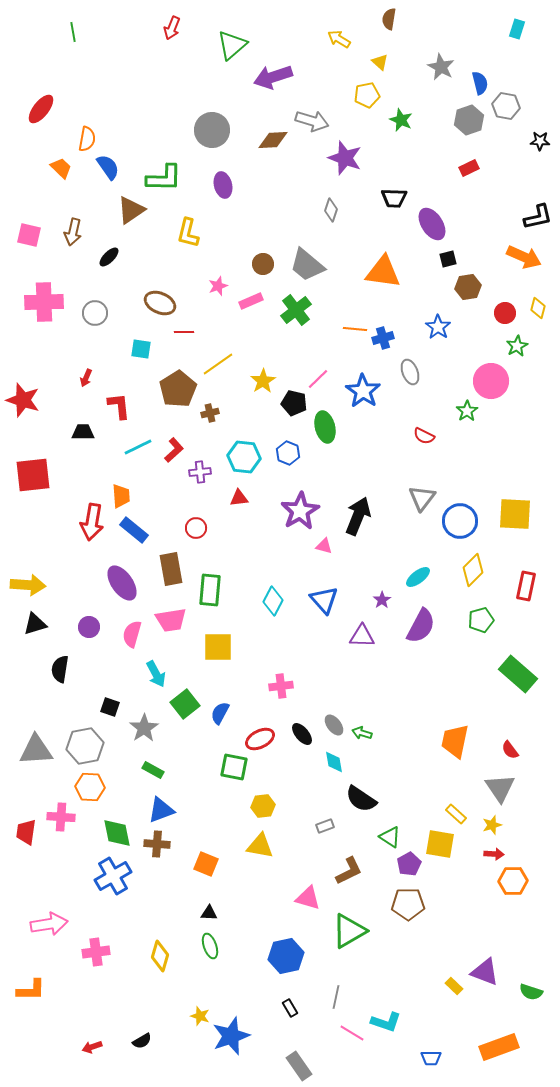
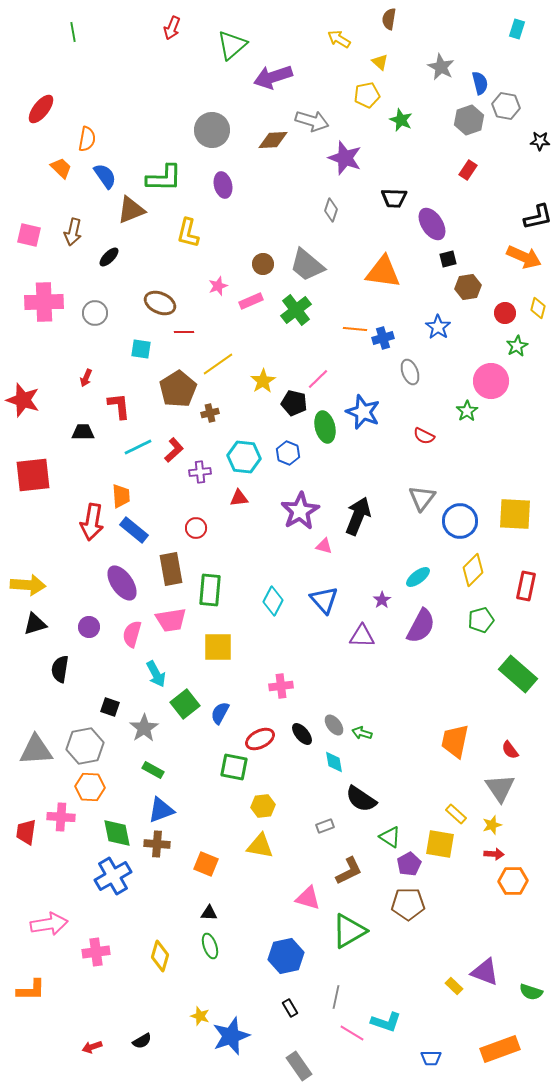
blue semicircle at (108, 167): moved 3 px left, 9 px down
red rectangle at (469, 168): moved 1 px left, 2 px down; rotated 30 degrees counterclockwise
brown triangle at (131, 210): rotated 12 degrees clockwise
blue star at (363, 391): moved 21 px down; rotated 12 degrees counterclockwise
orange rectangle at (499, 1047): moved 1 px right, 2 px down
